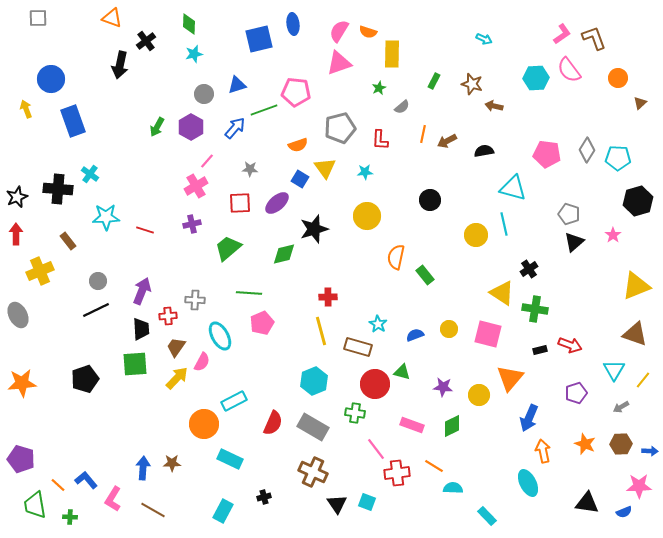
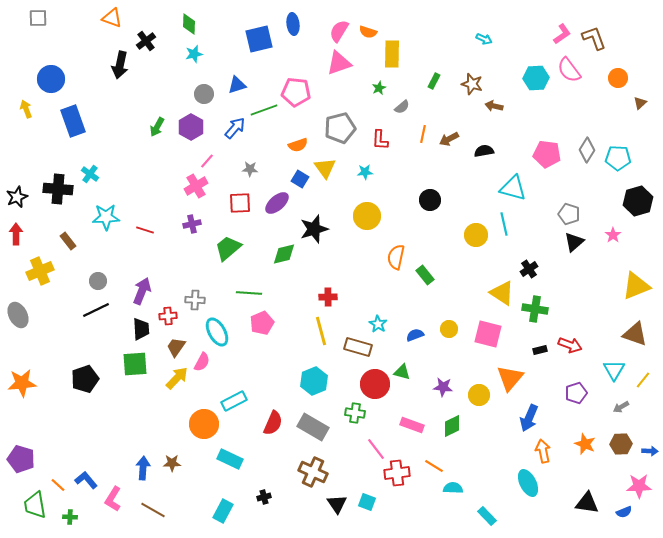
brown arrow at (447, 141): moved 2 px right, 2 px up
cyan ellipse at (220, 336): moved 3 px left, 4 px up
